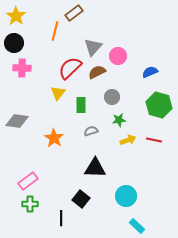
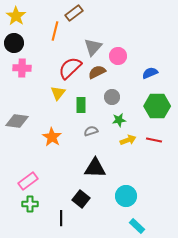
blue semicircle: moved 1 px down
green hexagon: moved 2 px left, 1 px down; rotated 15 degrees counterclockwise
orange star: moved 2 px left, 1 px up
